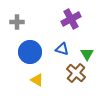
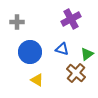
green triangle: rotated 24 degrees clockwise
